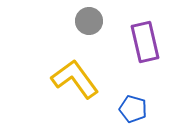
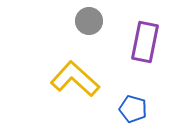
purple rectangle: rotated 24 degrees clockwise
yellow L-shape: rotated 12 degrees counterclockwise
